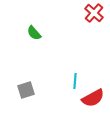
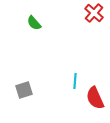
green semicircle: moved 10 px up
gray square: moved 2 px left
red semicircle: moved 2 px right; rotated 95 degrees clockwise
